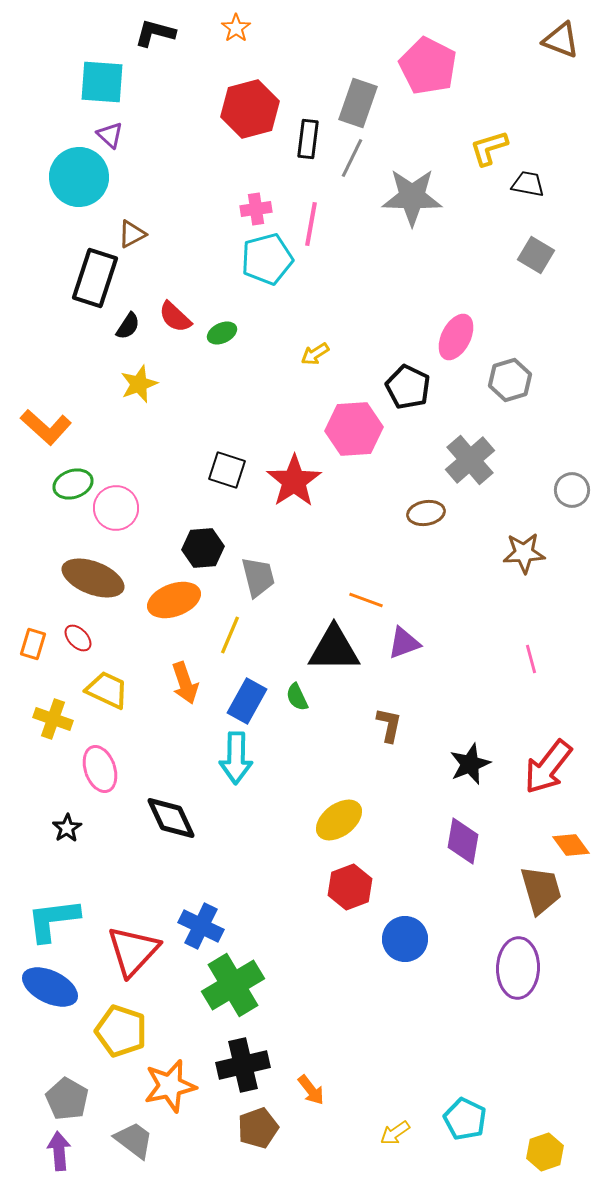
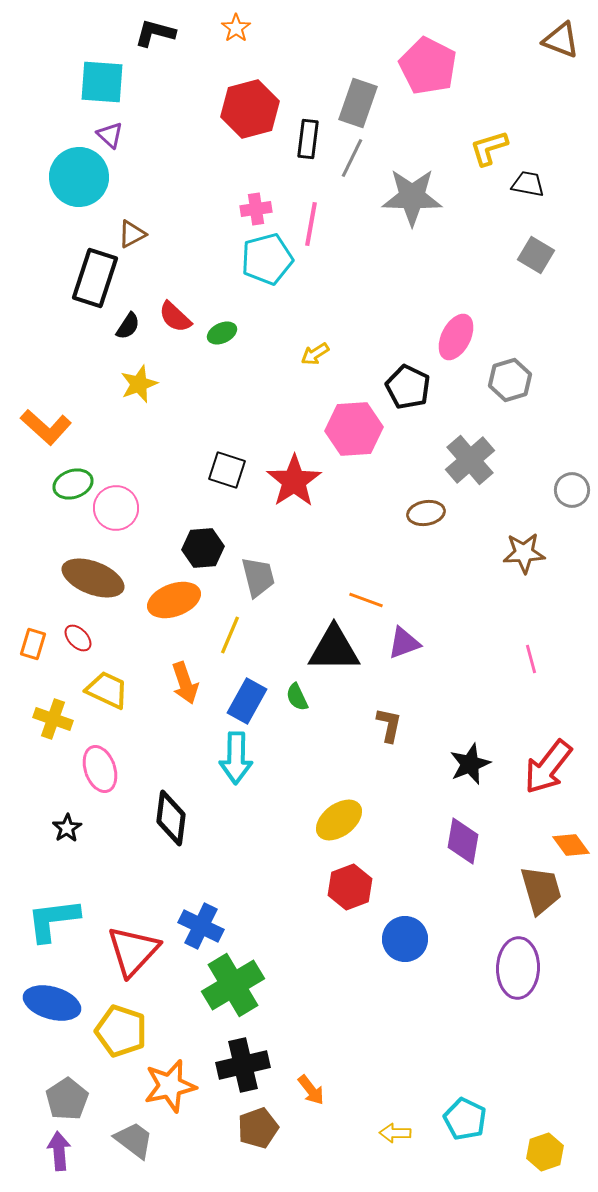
black diamond at (171, 818): rotated 32 degrees clockwise
blue ellipse at (50, 987): moved 2 px right, 16 px down; rotated 10 degrees counterclockwise
gray pentagon at (67, 1099): rotated 9 degrees clockwise
yellow arrow at (395, 1133): rotated 36 degrees clockwise
